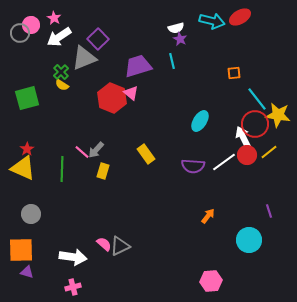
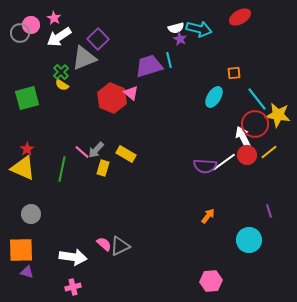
cyan arrow at (212, 21): moved 13 px left, 8 px down
cyan line at (172, 61): moved 3 px left, 1 px up
purple trapezoid at (138, 66): moved 11 px right
cyan ellipse at (200, 121): moved 14 px right, 24 px up
yellow rectangle at (146, 154): moved 20 px left; rotated 24 degrees counterclockwise
purple semicircle at (193, 166): moved 12 px right
green line at (62, 169): rotated 10 degrees clockwise
yellow rectangle at (103, 171): moved 3 px up
